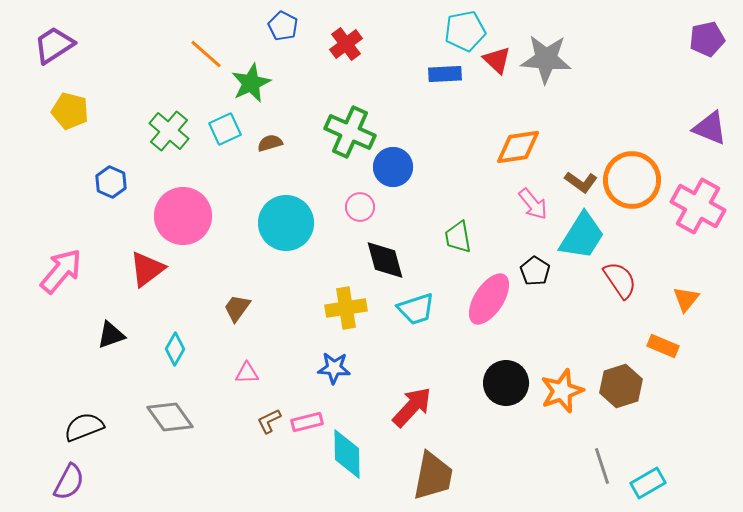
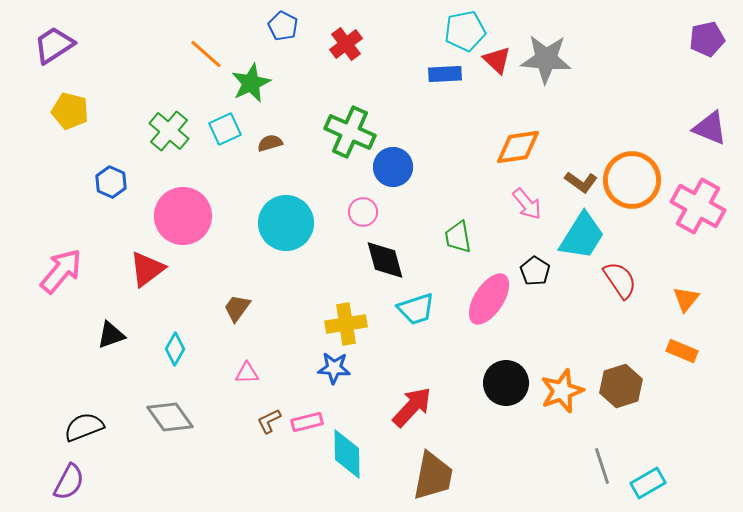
pink arrow at (533, 204): moved 6 px left
pink circle at (360, 207): moved 3 px right, 5 px down
yellow cross at (346, 308): moved 16 px down
orange rectangle at (663, 346): moved 19 px right, 5 px down
